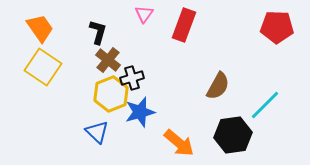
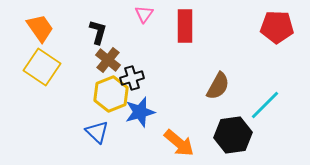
red rectangle: moved 1 px right, 1 px down; rotated 20 degrees counterclockwise
yellow square: moved 1 px left
